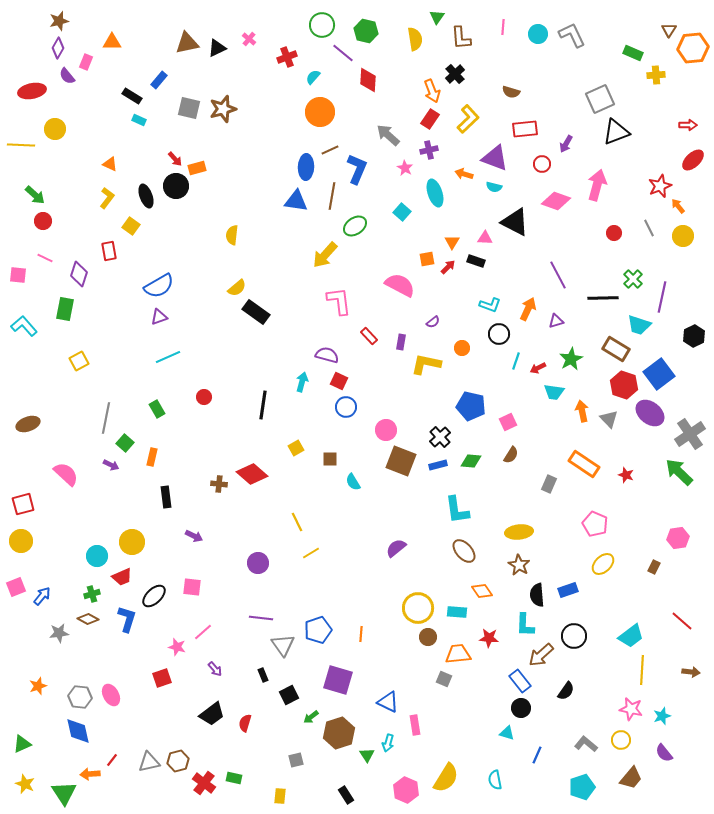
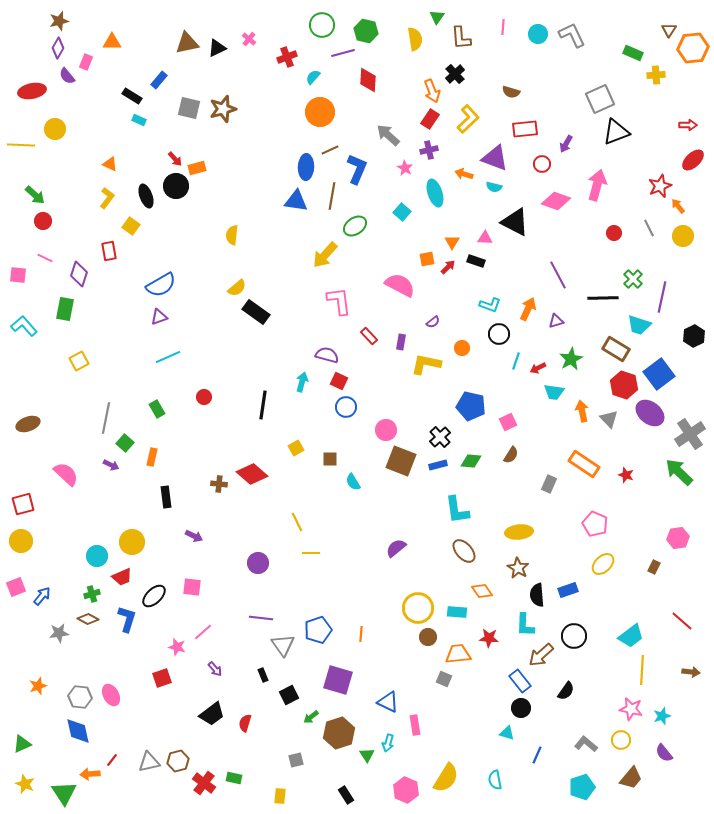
purple line at (343, 53): rotated 55 degrees counterclockwise
blue semicircle at (159, 286): moved 2 px right, 1 px up
yellow line at (311, 553): rotated 30 degrees clockwise
brown star at (519, 565): moved 1 px left, 3 px down
